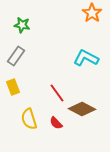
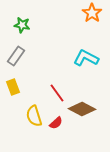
yellow semicircle: moved 5 px right, 3 px up
red semicircle: rotated 88 degrees counterclockwise
